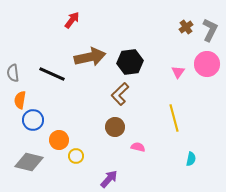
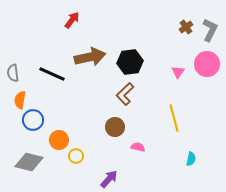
brown L-shape: moved 5 px right
